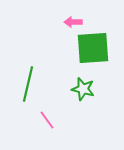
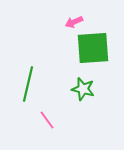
pink arrow: moved 1 px right; rotated 24 degrees counterclockwise
